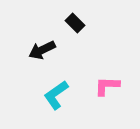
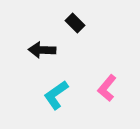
black arrow: rotated 28 degrees clockwise
pink L-shape: moved 2 px down; rotated 52 degrees counterclockwise
